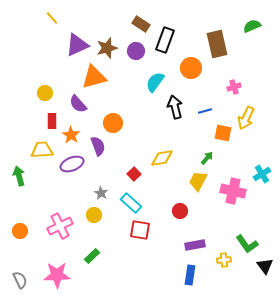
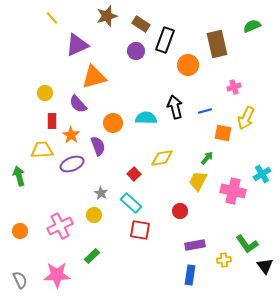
brown star at (107, 48): moved 32 px up
orange circle at (191, 68): moved 3 px left, 3 px up
cyan semicircle at (155, 82): moved 9 px left, 36 px down; rotated 55 degrees clockwise
